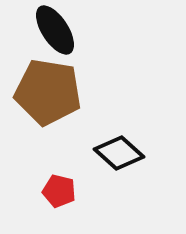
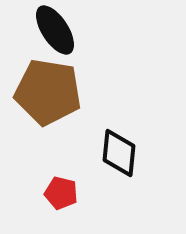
black diamond: rotated 54 degrees clockwise
red pentagon: moved 2 px right, 2 px down
